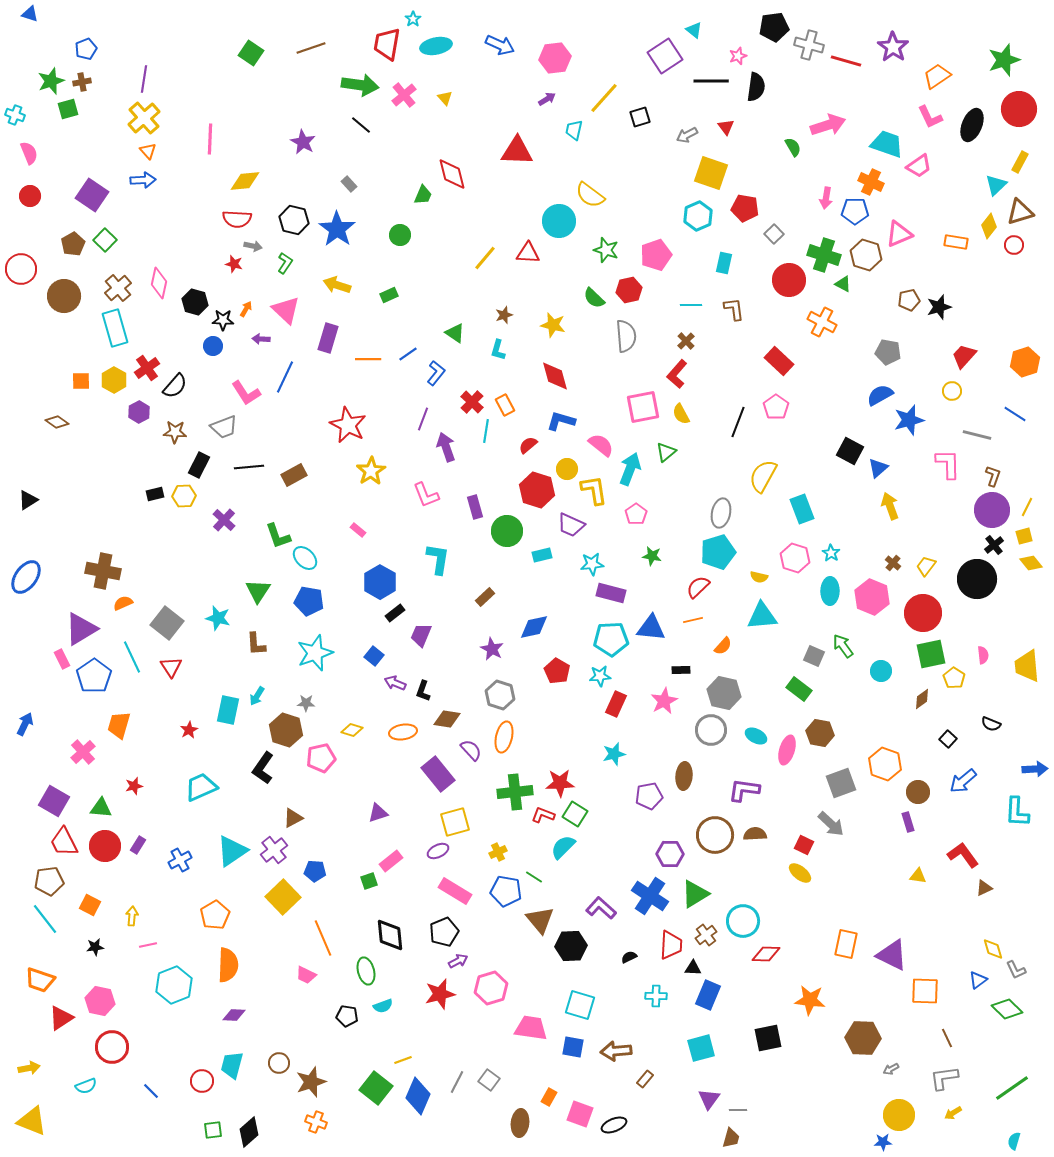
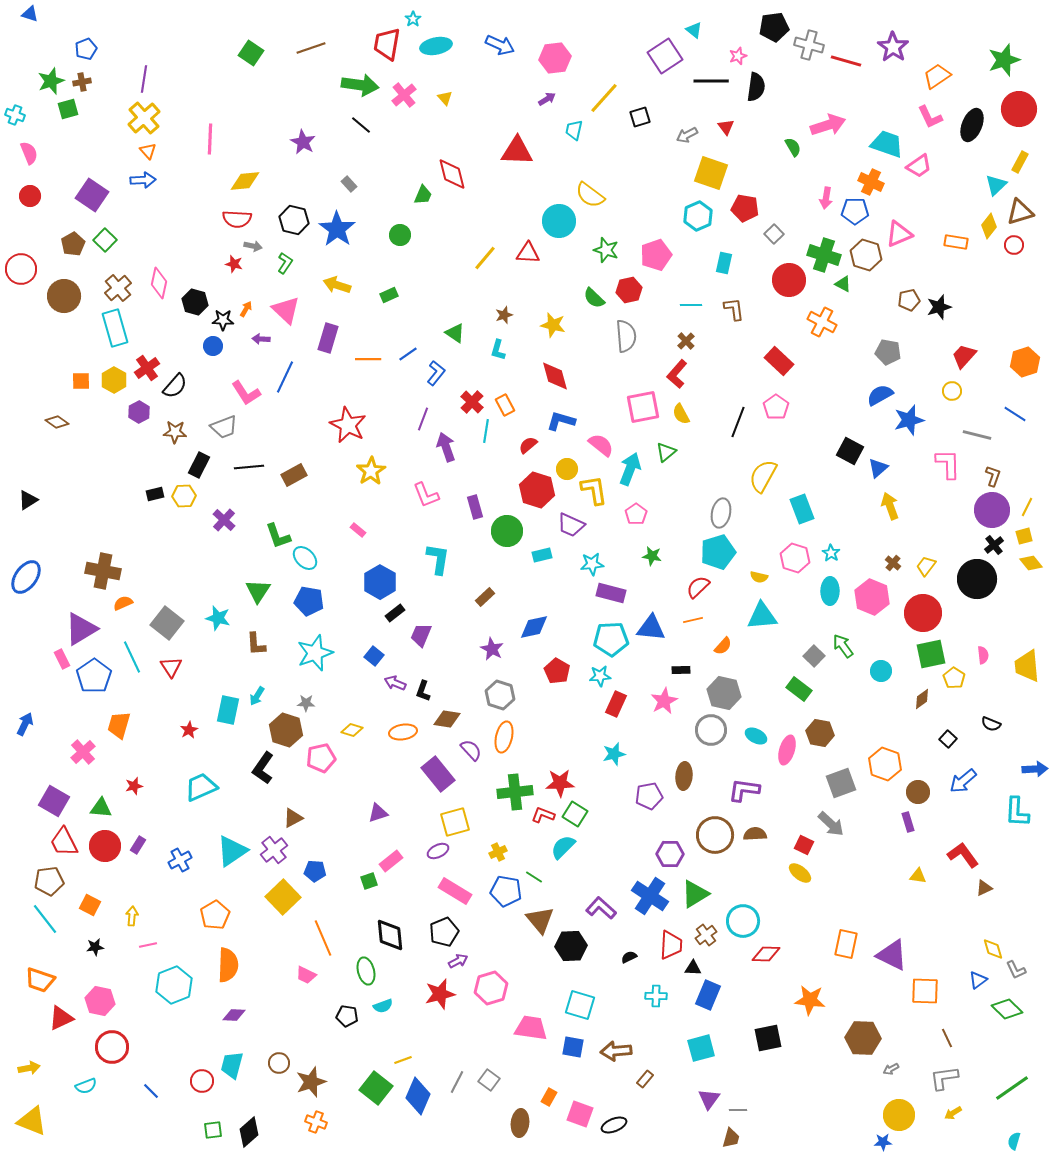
gray square at (814, 656): rotated 20 degrees clockwise
red triangle at (61, 1018): rotated 8 degrees clockwise
